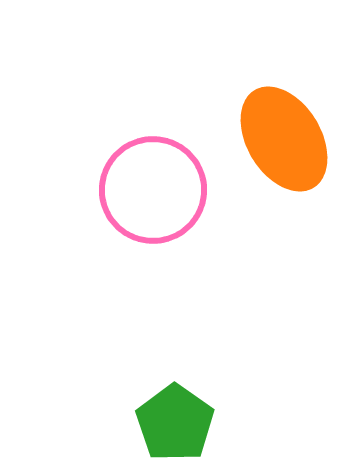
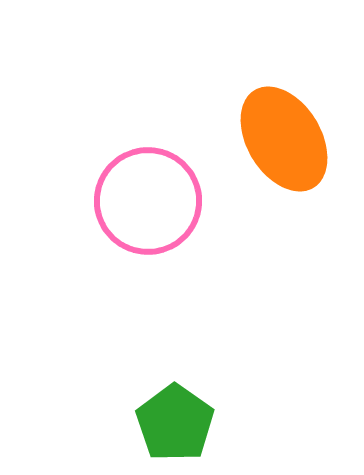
pink circle: moved 5 px left, 11 px down
